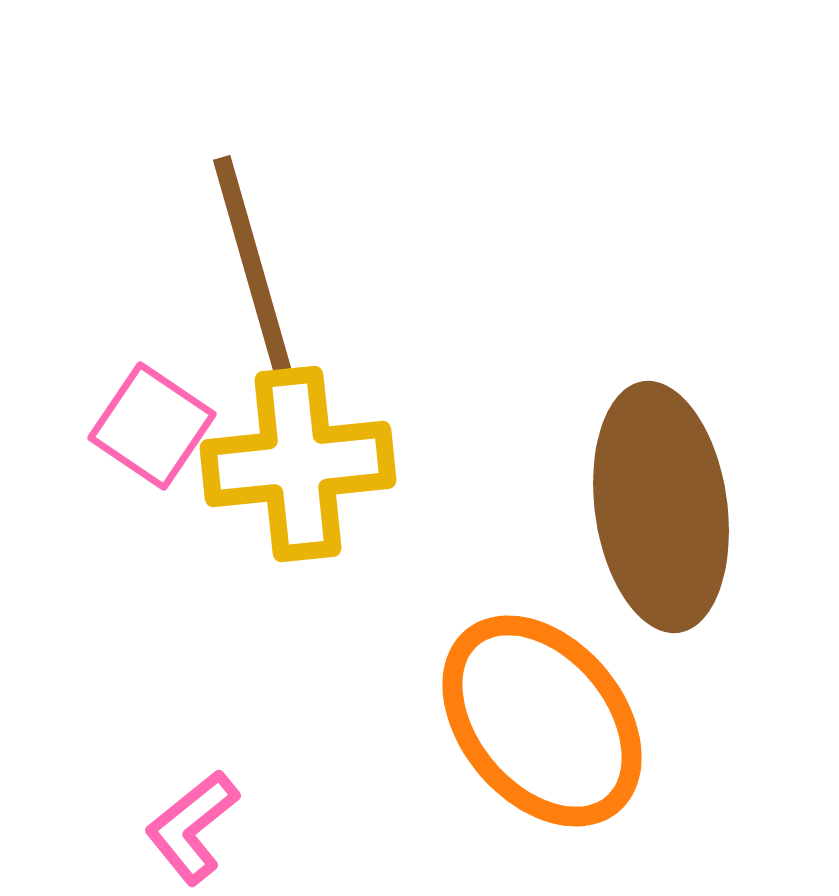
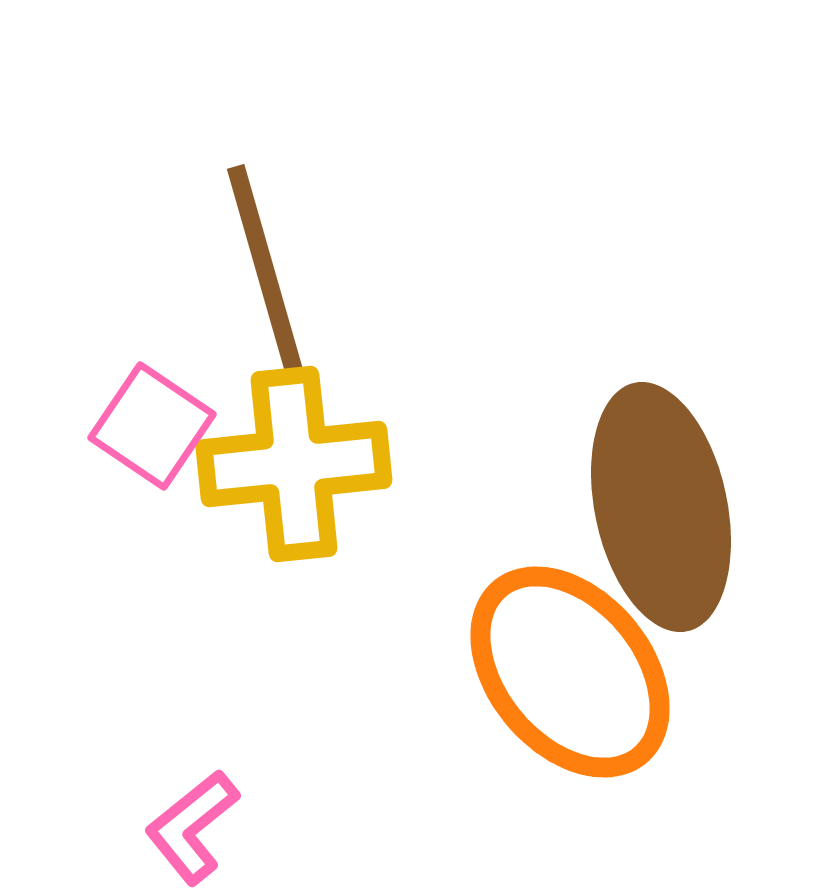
brown line: moved 14 px right, 9 px down
yellow cross: moved 4 px left
brown ellipse: rotated 4 degrees counterclockwise
orange ellipse: moved 28 px right, 49 px up
